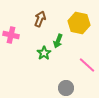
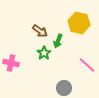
brown arrow: moved 12 px down; rotated 105 degrees clockwise
pink cross: moved 28 px down
gray circle: moved 2 px left
